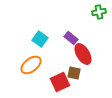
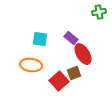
cyan square: rotated 28 degrees counterclockwise
orange ellipse: rotated 45 degrees clockwise
brown square: rotated 32 degrees counterclockwise
red square: moved 1 px left, 1 px up; rotated 18 degrees counterclockwise
